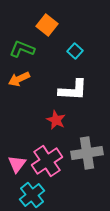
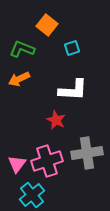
cyan square: moved 3 px left, 3 px up; rotated 28 degrees clockwise
pink cross: rotated 16 degrees clockwise
